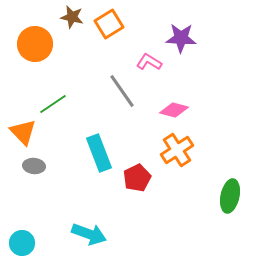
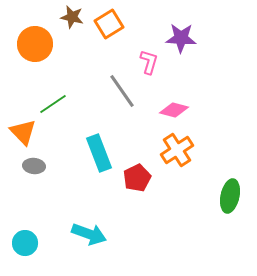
pink L-shape: rotated 75 degrees clockwise
cyan circle: moved 3 px right
